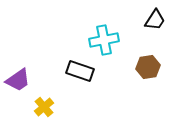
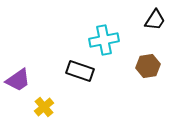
brown hexagon: moved 1 px up
